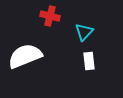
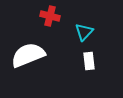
white semicircle: moved 3 px right, 1 px up
